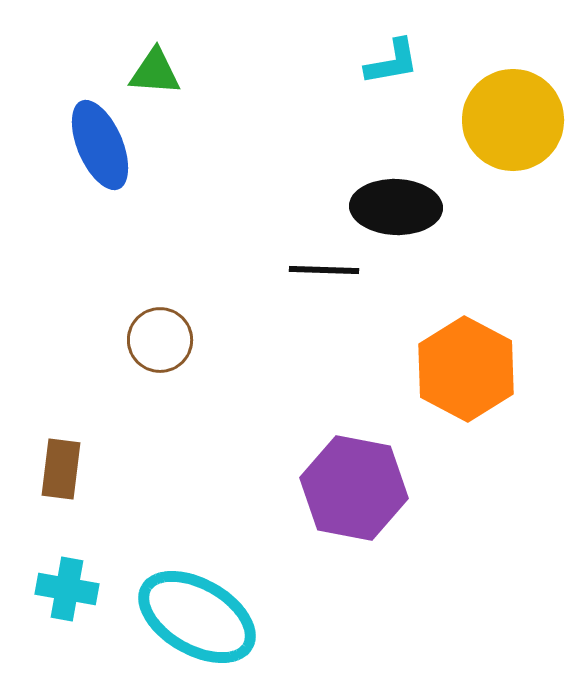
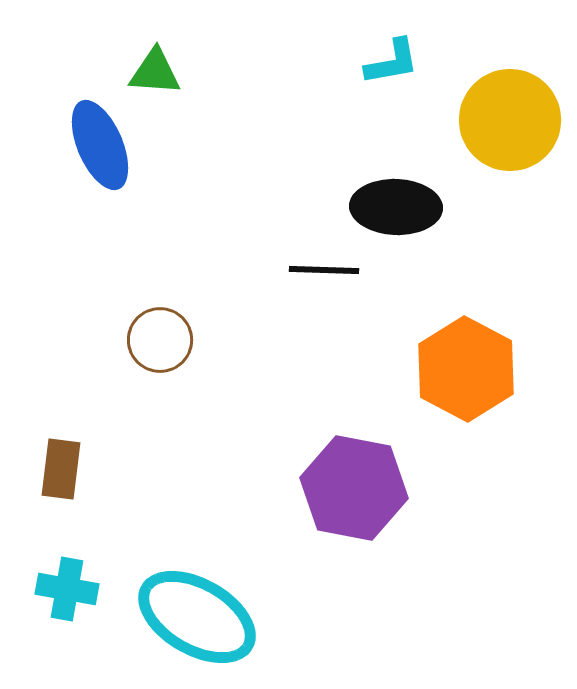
yellow circle: moved 3 px left
